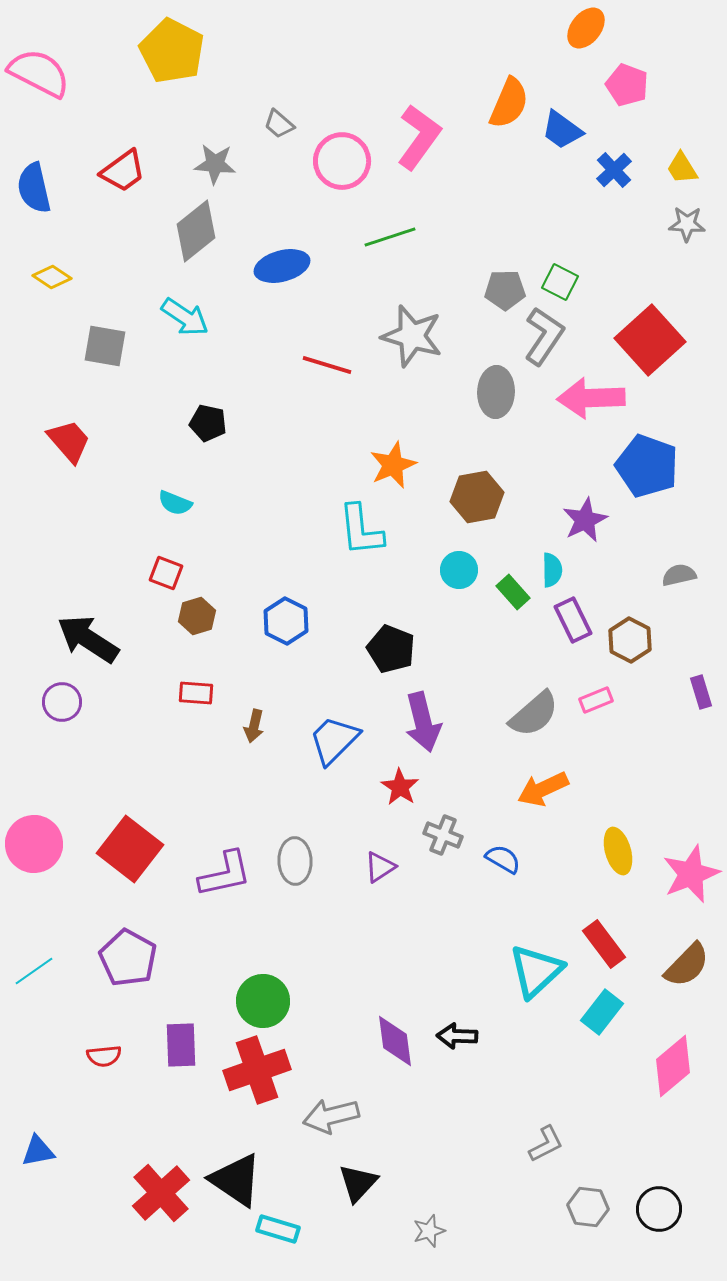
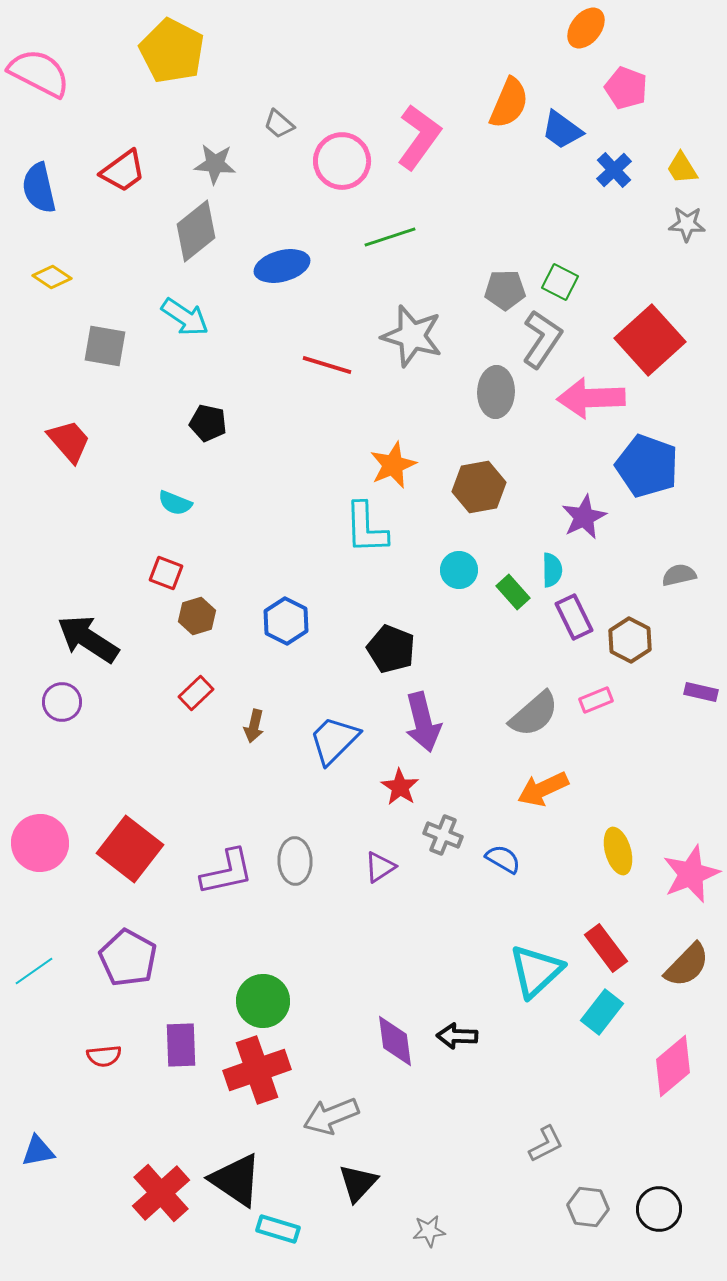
pink pentagon at (627, 85): moved 1 px left, 3 px down
blue semicircle at (34, 188): moved 5 px right
gray L-shape at (544, 336): moved 2 px left, 3 px down
brown hexagon at (477, 497): moved 2 px right, 10 px up
purple star at (585, 520): moved 1 px left, 3 px up
cyan L-shape at (361, 530): moved 5 px right, 2 px up; rotated 4 degrees clockwise
purple rectangle at (573, 620): moved 1 px right, 3 px up
purple rectangle at (701, 692): rotated 60 degrees counterclockwise
red rectangle at (196, 693): rotated 48 degrees counterclockwise
pink circle at (34, 844): moved 6 px right, 1 px up
purple L-shape at (225, 874): moved 2 px right, 2 px up
red rectangle at (604, 944): moved 2 px right, 4 px down
gray arrow at (331, 1116): rotated 8 degrees counterclockwise
gray star at (429, 1231): rotated 12 degrees clockwise
